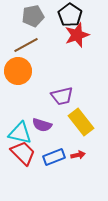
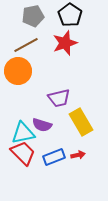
red star: moved 12 px left, 8 px down
purple trapezoid: moved 3 px left, 2 px down
yellow rectangle: rotated 8 degrees clockwise
cyan triangle: moved 3 px right; rotated 25 degrees counterclockwise
